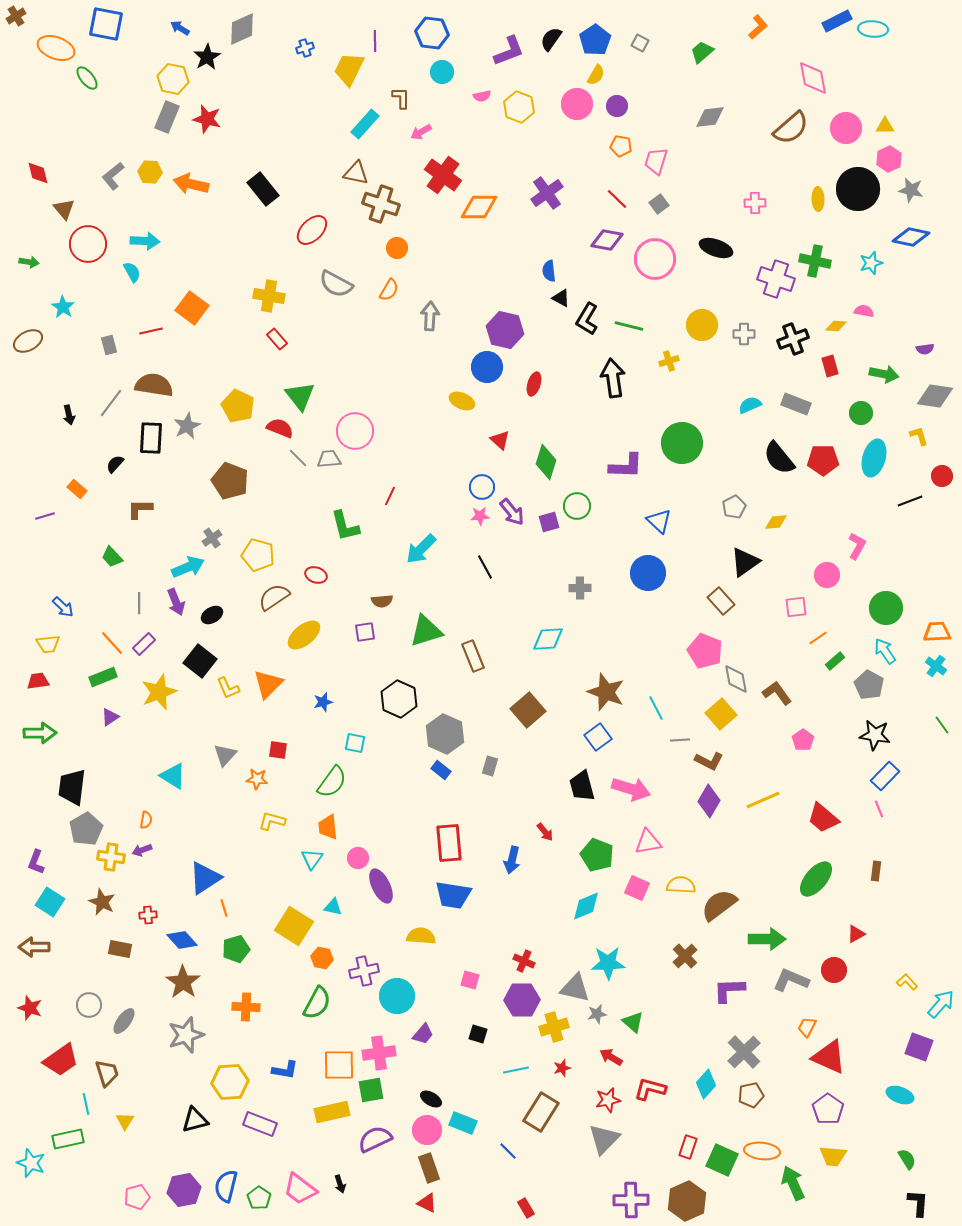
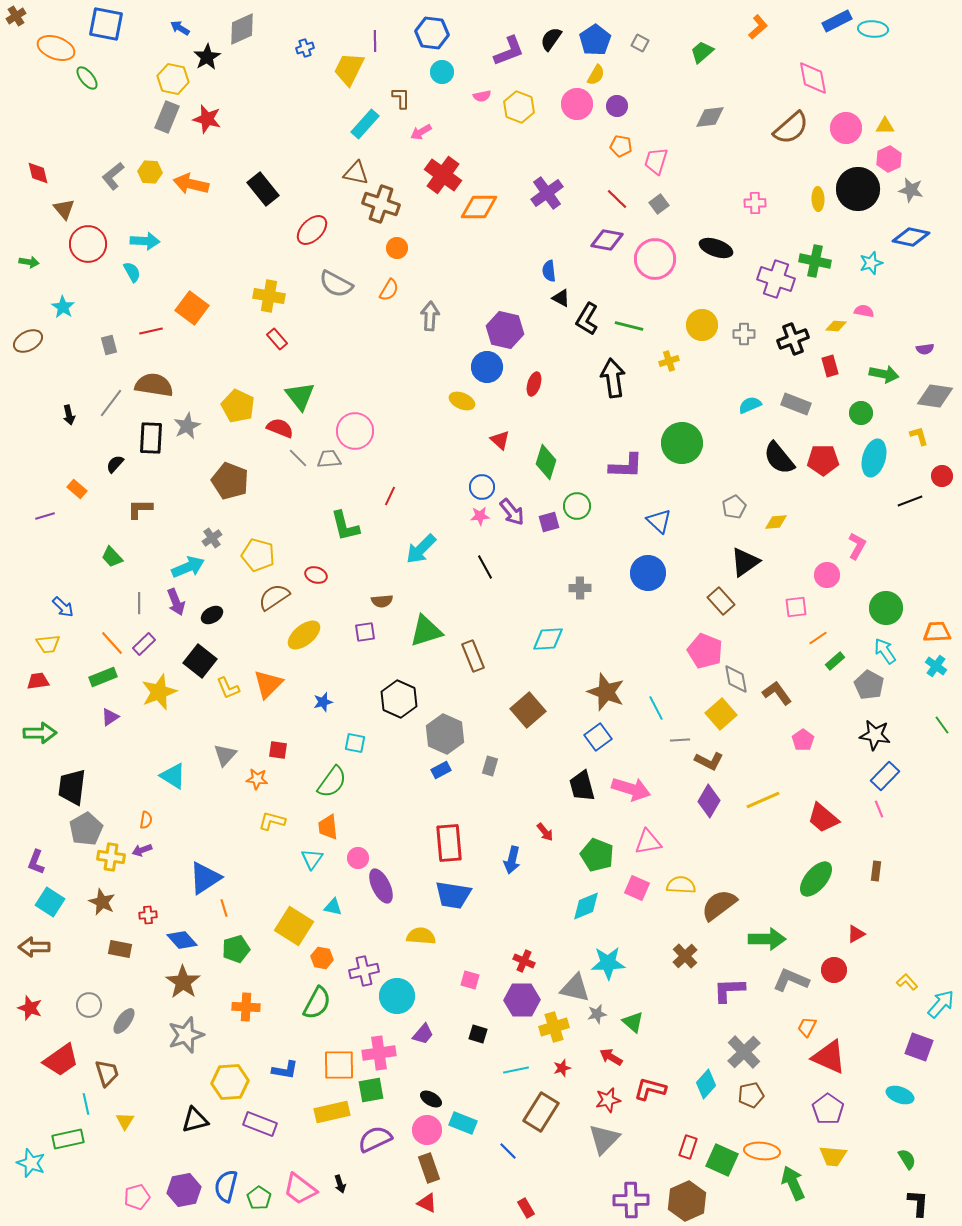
blue rectangle at (441, 770): rotated 66 degrees counterclockwise
